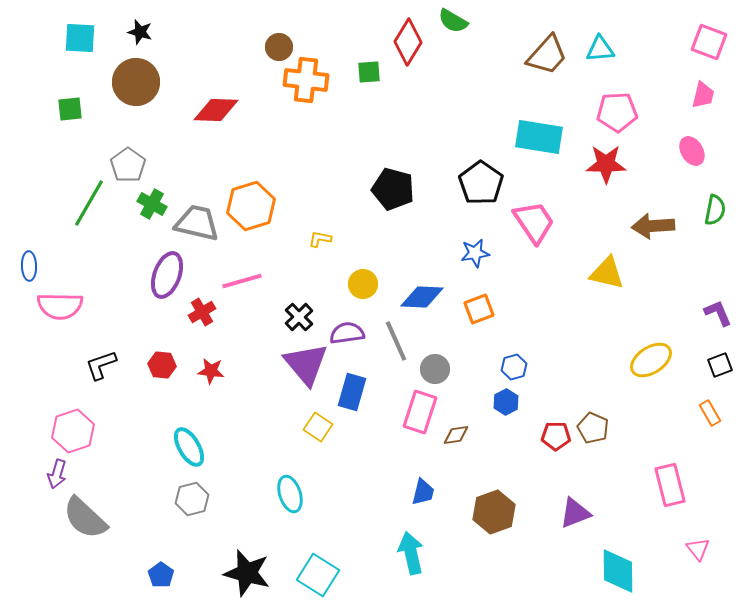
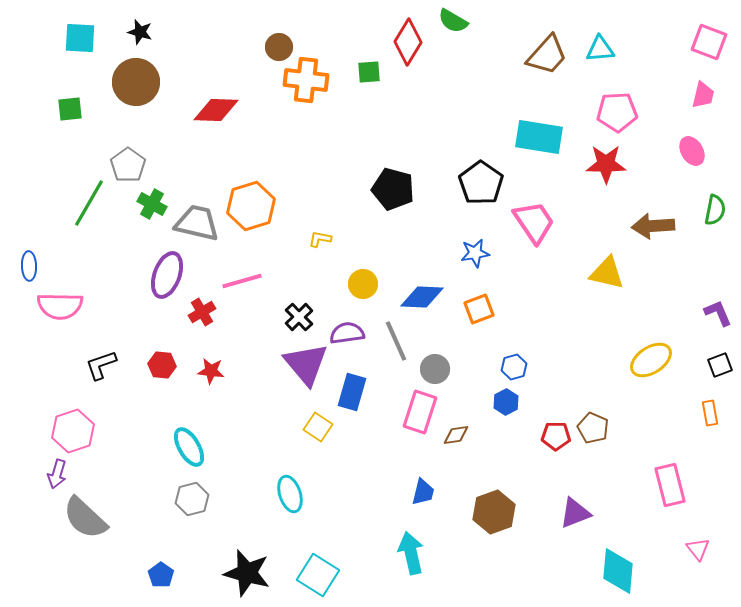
orange rectangle at (710, 413): rotated 20 degrees clockwise
cyan diamond at (618, 571): rotated 6 degrees clockwise
